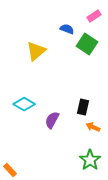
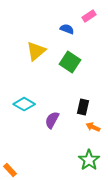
pink rectangle: moved 5 px left
green square: moved 17 px left, 18 px down
green star: moved 1 px left
